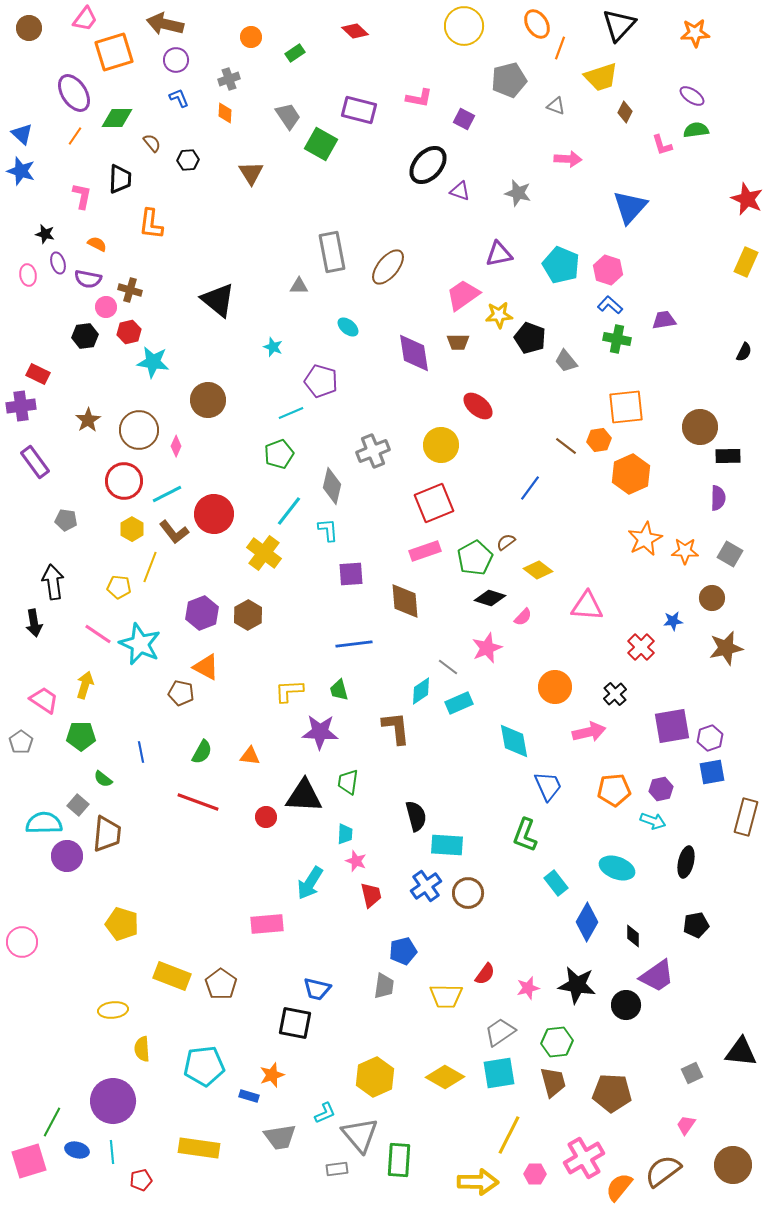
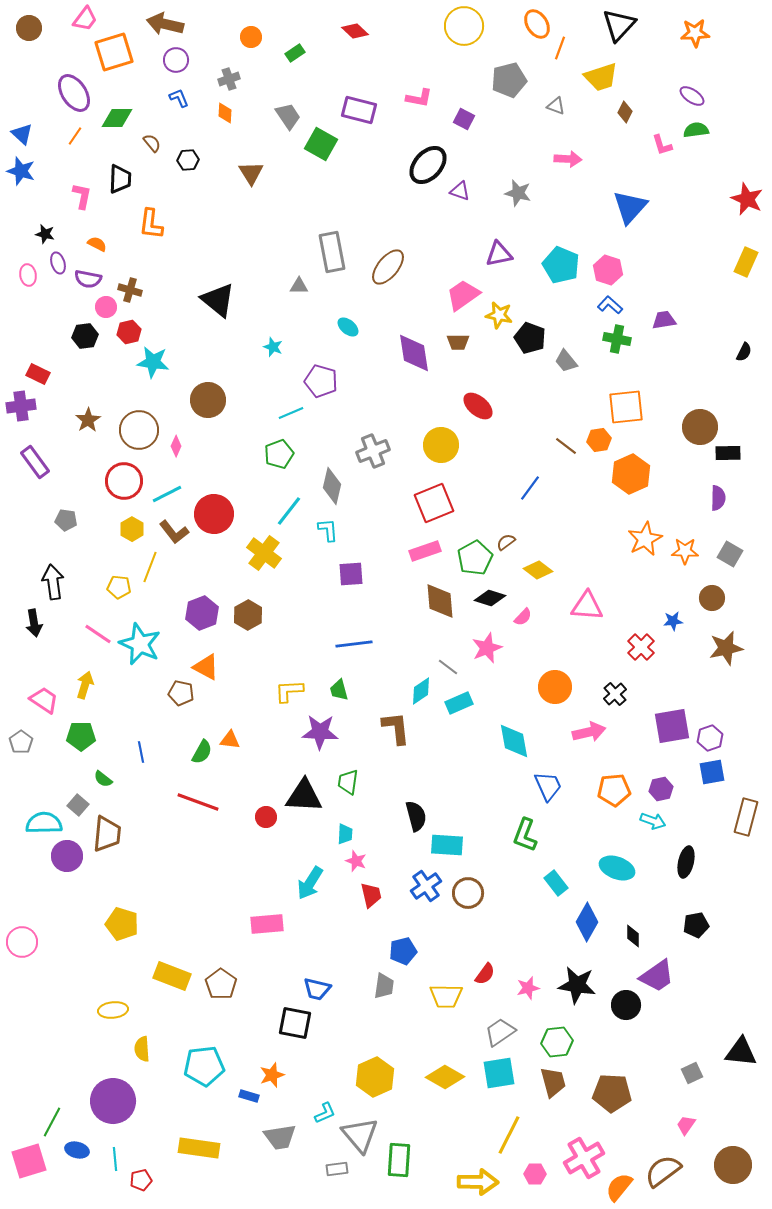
yellow star at (499, 315): rotated 16 degrees clockwise
black rectangle at (728, 456): moved 3 px up
brown diamond at (405, 601): moved 35 px right
orange triangle at (250, 756): moved 20 px left, 16 px up
cyan line at (112, 1152): moved 3 px right, 7 px down
